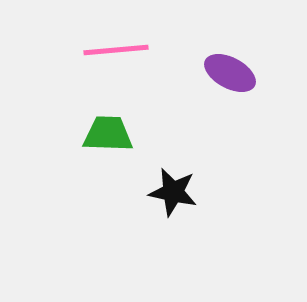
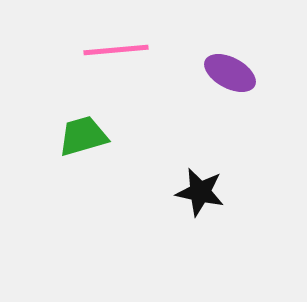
green trapezoid: moved 25 px left, 2 px down; rotated 18 degrees counterclockwise
black star: moved 27 px right
